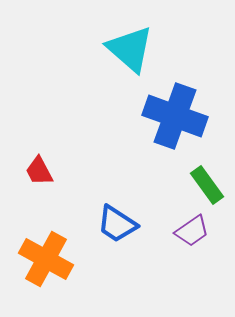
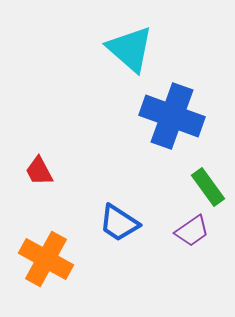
blue cross: moved 3 px left
green rectangle: moved 1 px right, 2 px down
blue trapezoid: moved 2 px right, 1 px up
